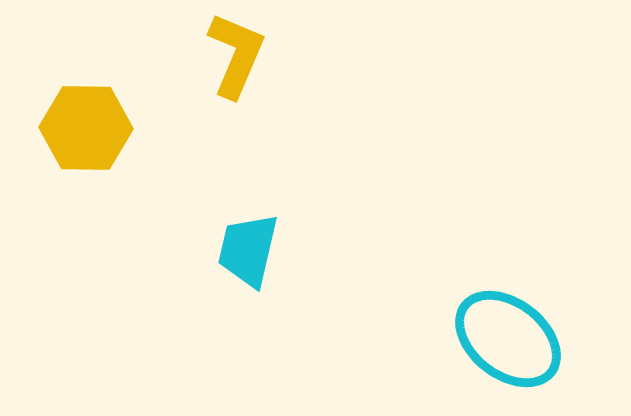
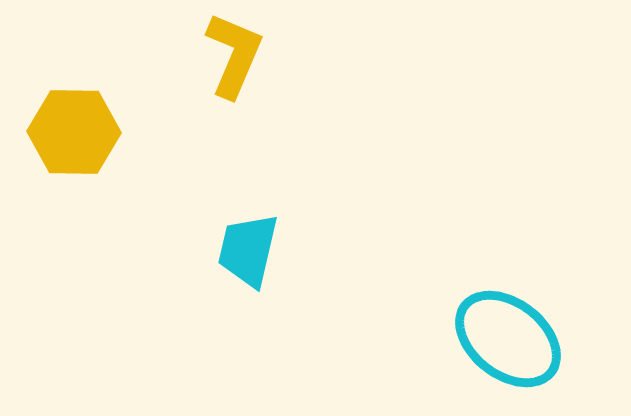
yellow L-shape: moved 2 px left
yellow hexagon: moved 12 px left, 4 px down
